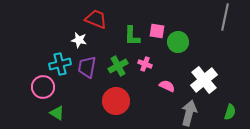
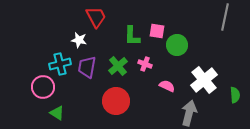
red trapezoid: moved 2 px up; rotated 40 degrees clockwise
green circle: moved 1 px left, 3 px down
green cross: rotated 12 degrees counterclockwise
green semicircle: moved 5 px right, 17 px up; rotated 21 degrees counterclockwise
